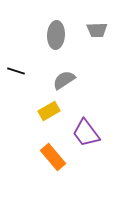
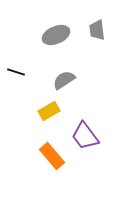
gray trapezoid: rotated 85 degrees clockwise
gray ellipse: rotated 64 degrees clockwise
black line: moved 1 px down
purple trapezoid: moved 1 px left, 3 px down
orange rectangle: moved 1 px left, 1 px up
